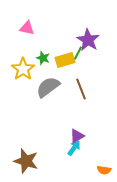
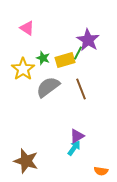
pink triangle: rotated 21 degrees clockwise
orange semicircle: moved 3 px left, 1 px down
